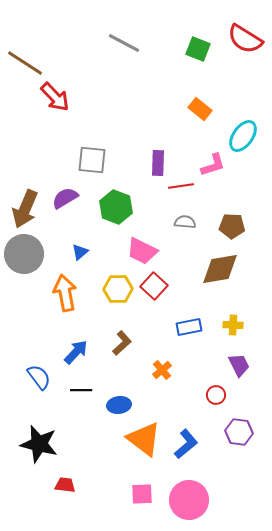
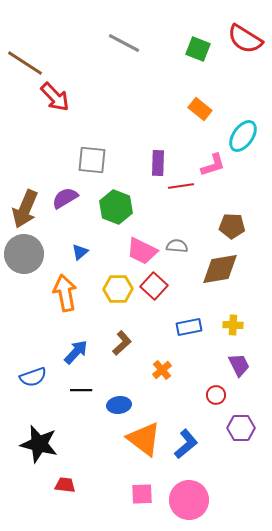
gray semicircle: moved 8 px left, 24 px down
blue semicircle: moved 6 px left; rotated 108 degrees clockwise
purple hexagon: moved 2 px right, 4 px up; rotated 8 degrees counterclockwise
